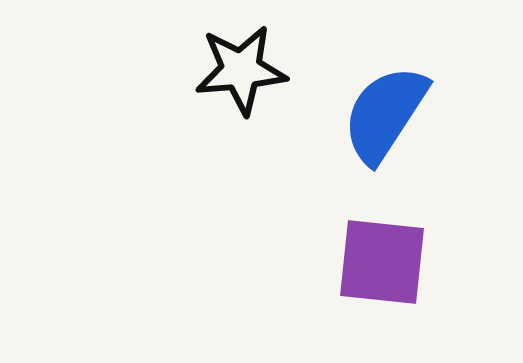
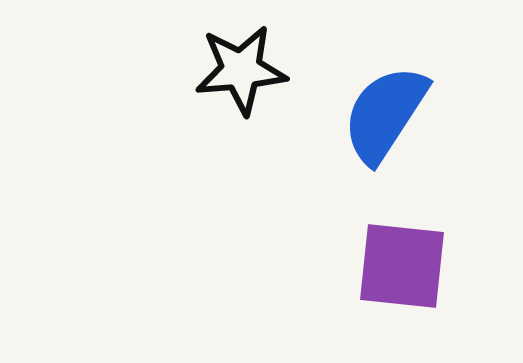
purple square: moved 20 px right, 4 px down
